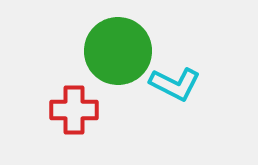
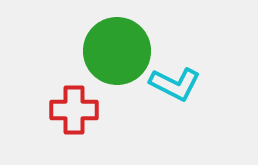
green circle: moved 1 px left
